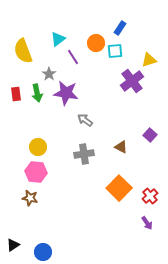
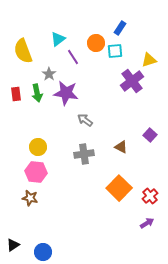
purple arrow: rotated 88 degrees counterclockwise
